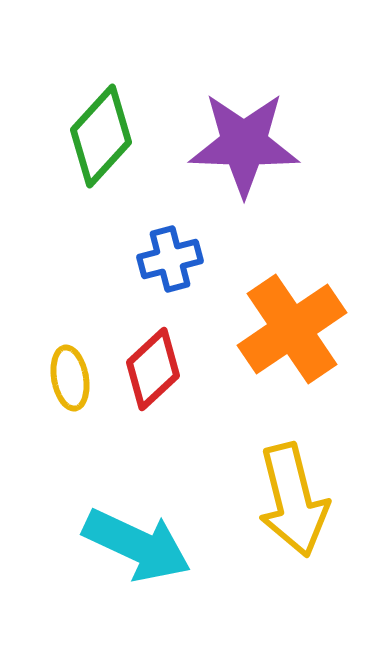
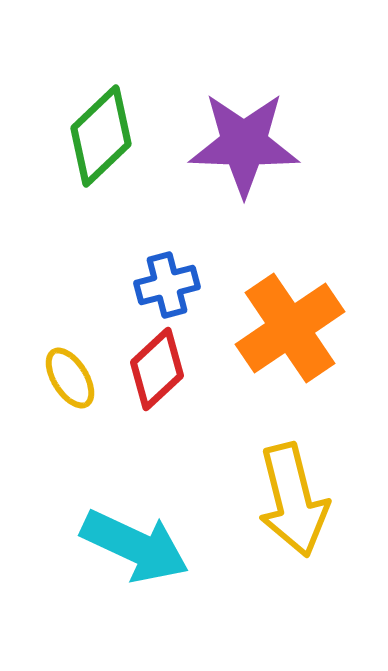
green diamond: rotated 4 degrees clockwise
blue cross: moved 3 px left, 26 px down
orange cross: moved 2 px left, 1 px up
red diamond: moved 4 px right
yellow ellipse: rotated 22 degrees counterclockwise
cyan arrow: moved 2 px left, 1 px down
